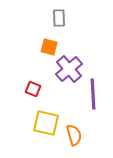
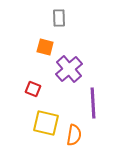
orange square: moved 4 px left
purple line: moved 9 px down
orange semicircle: rotated 25 degrees clockwise
